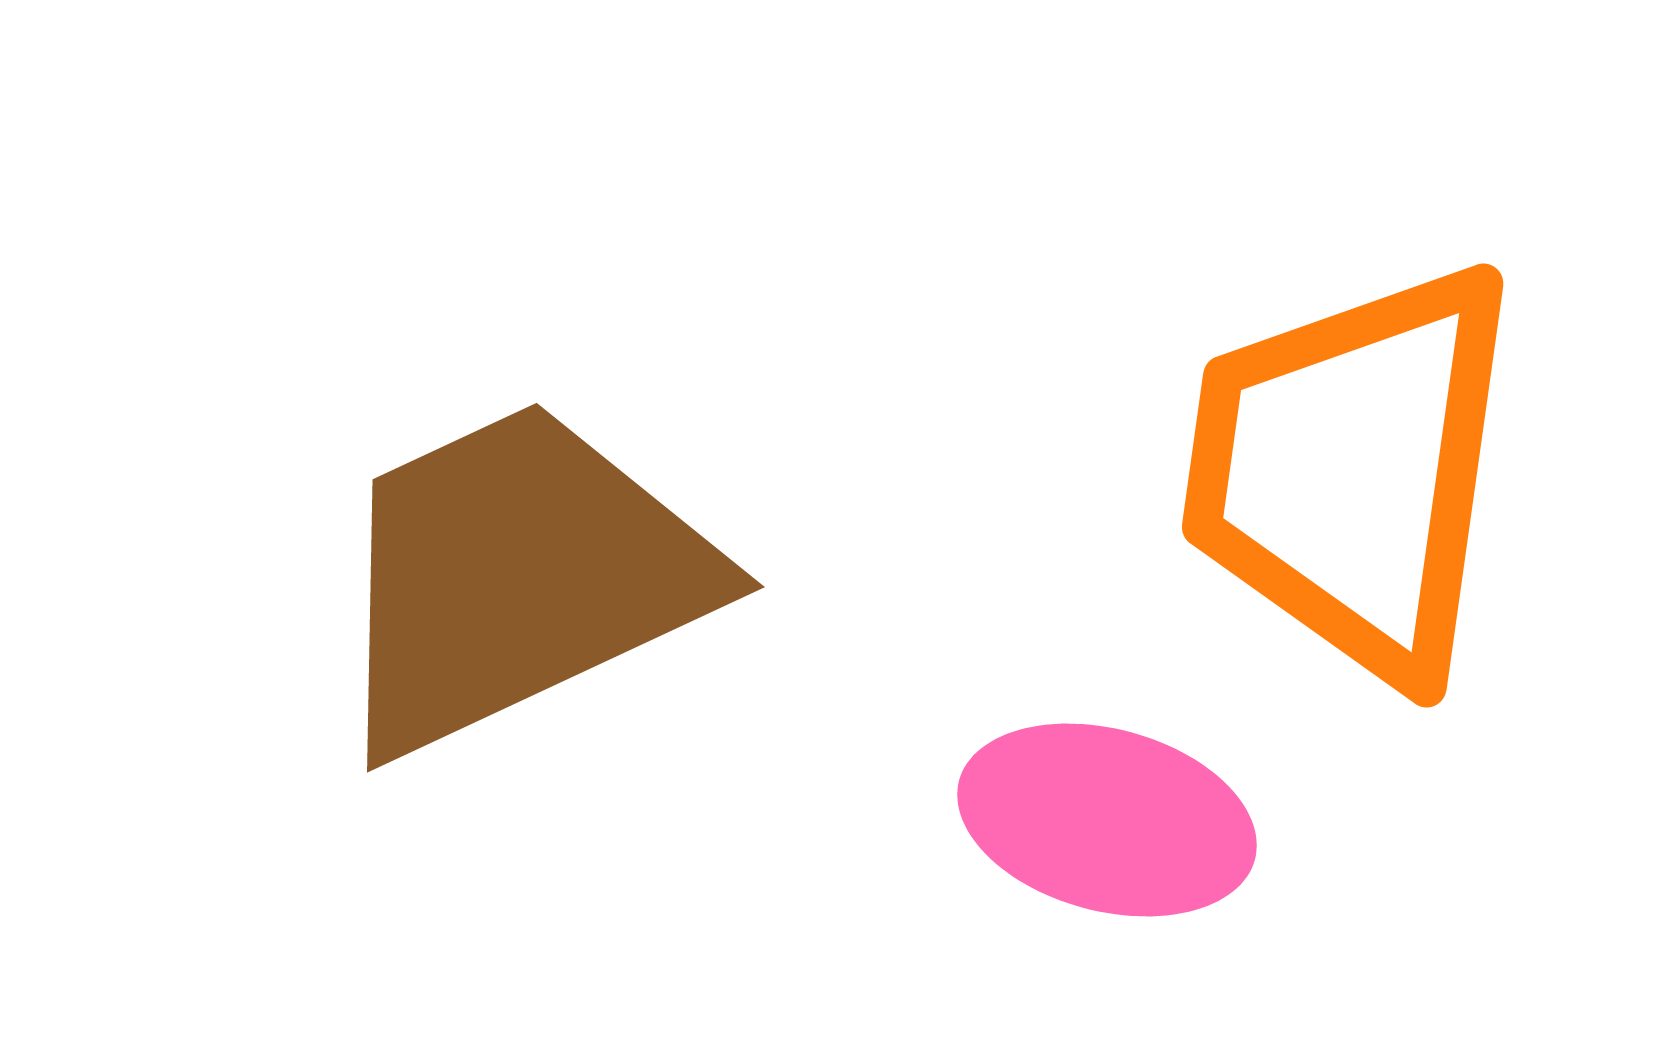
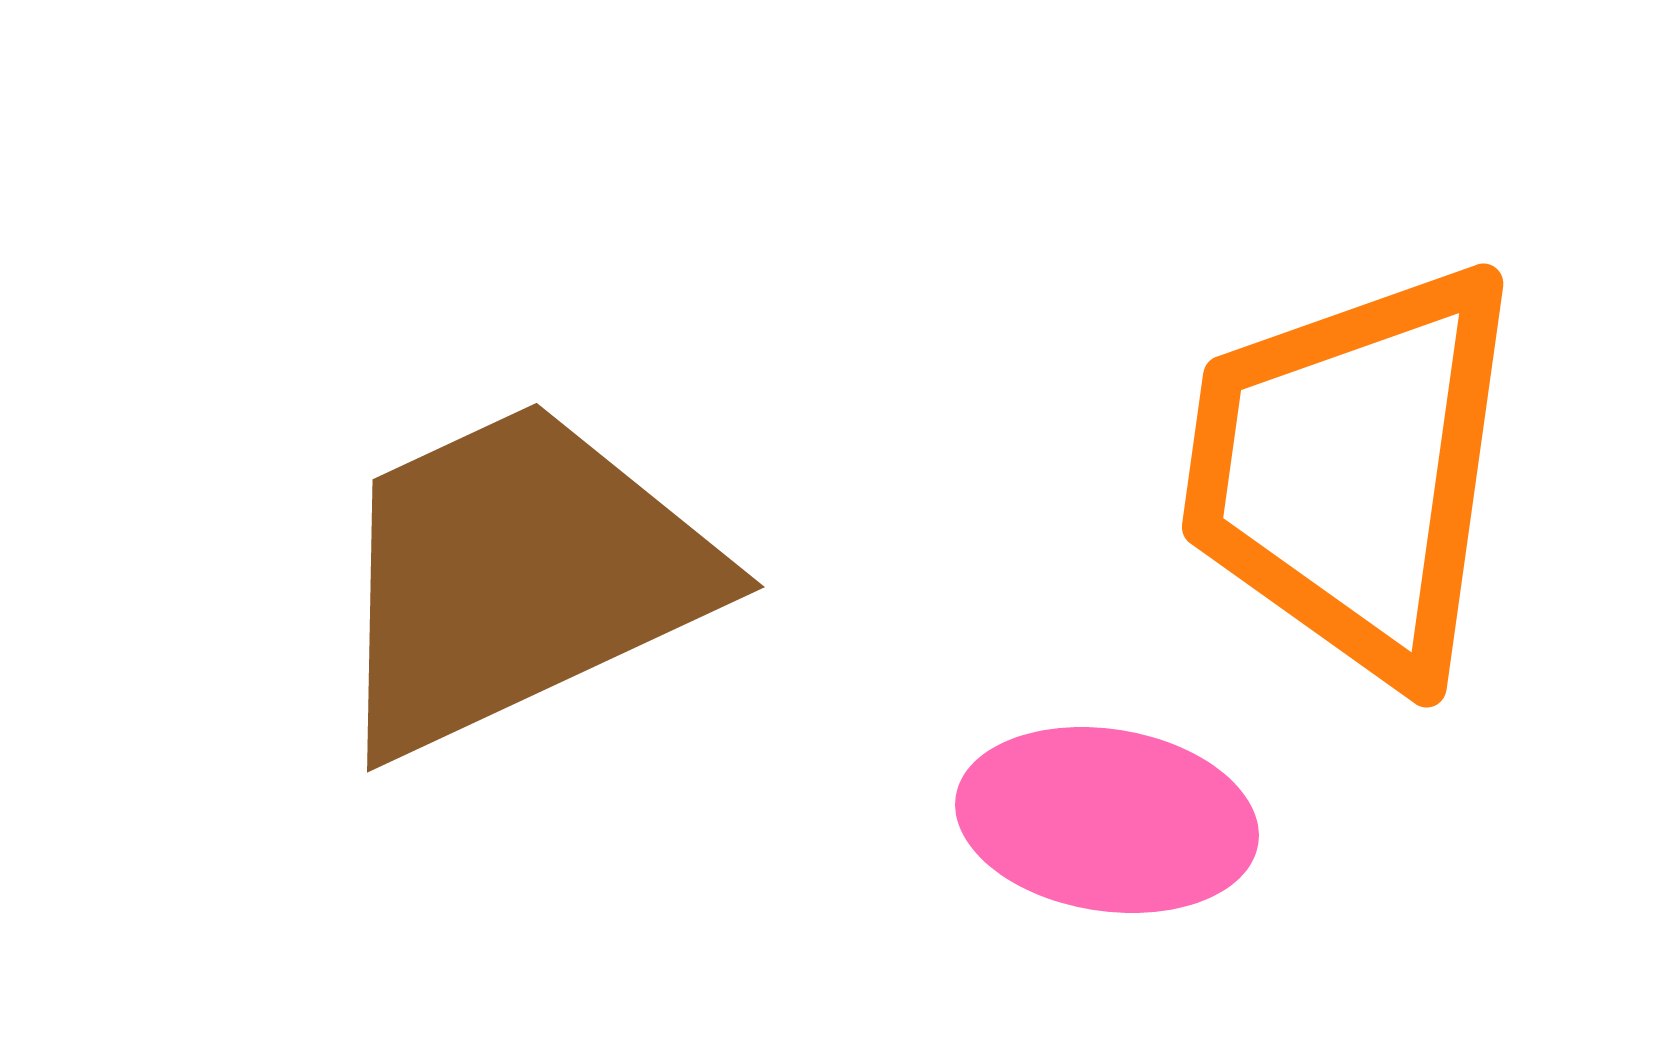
pink ellipse: rotated 6 degrees counterclockwise
